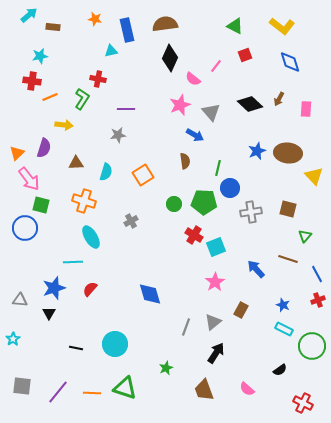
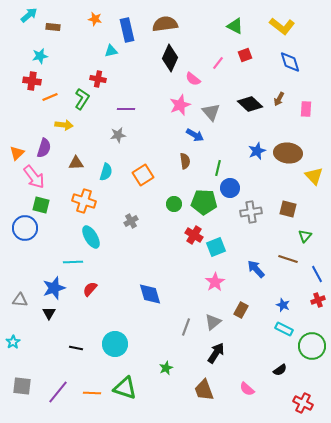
pink line at (216, 66): moved 2 px right, 3 px up
pink arrow at (29, 179): moved 5 px right, 2 px up
cyan star at (13, 339): moved 3 px down
